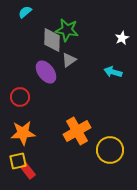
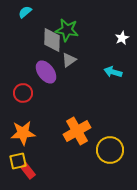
red circle: moved 3 px right, 4 px up
